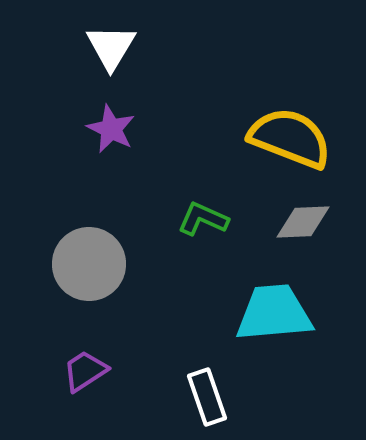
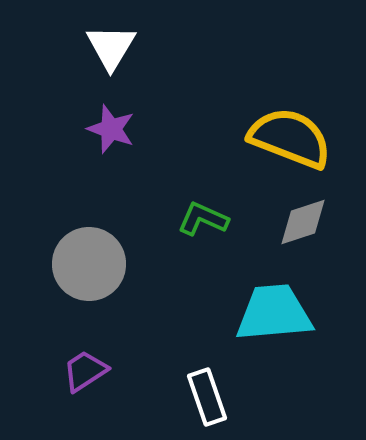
purple star: rotated 6 degrees counterclockwise
gray diamond: rotated 16 degrees counterclockwise
